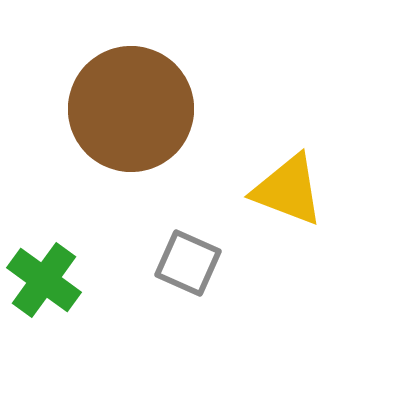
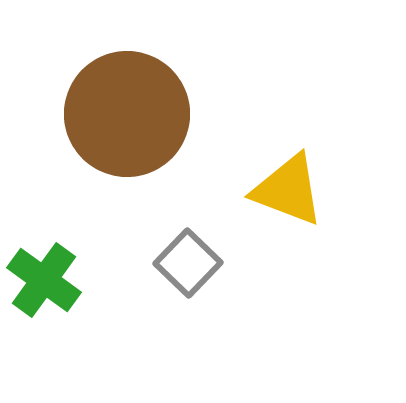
brown circle: moved 4 px left, 5 px down
gray square: rotated 20 degrees clockwise
